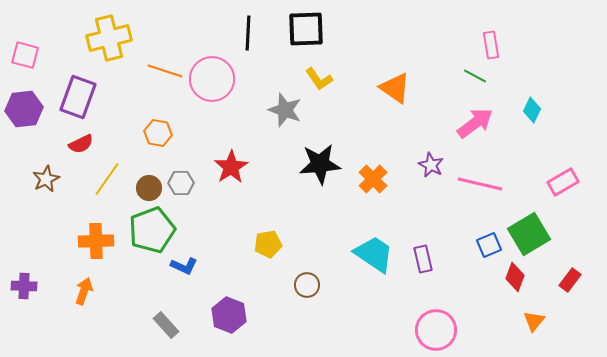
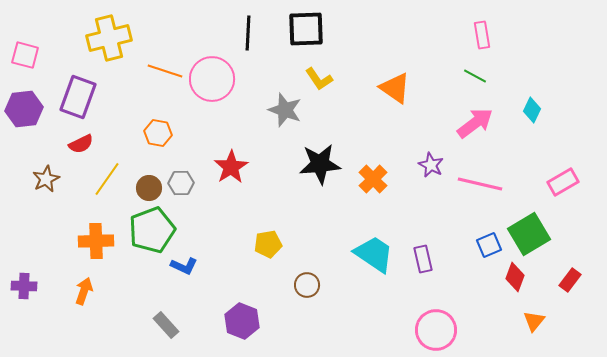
pink rectangle at (491, 45): moved 9 px left, 10 px up
purple hexagon at (229, 315): moved 13 px right, 6 px down
